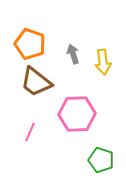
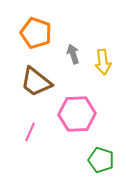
orange pentagon: moved 6 px right, 11 px up
